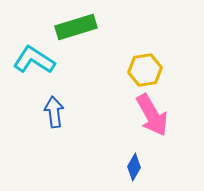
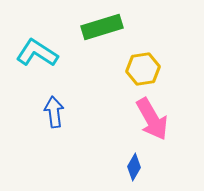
green rectangle: moved 26 px right
cyan L-shape: moved 3 px right, 7 px up
yellow hexagon: moved 2 px left, 1 px up
pink arrow: moved 4 px down
